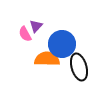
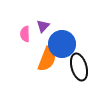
purple triangle: moved 7 px right
pink semicircle: rotated 28 degrees clockwise
orange semicircle: rotated 110 degrees clockwise
